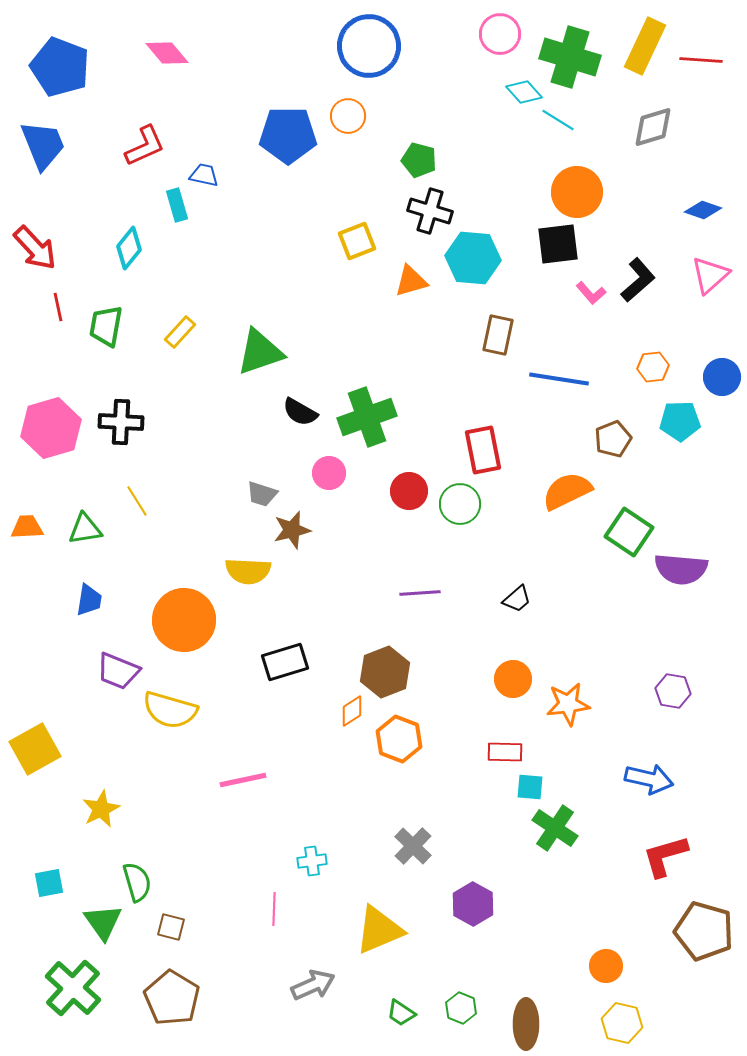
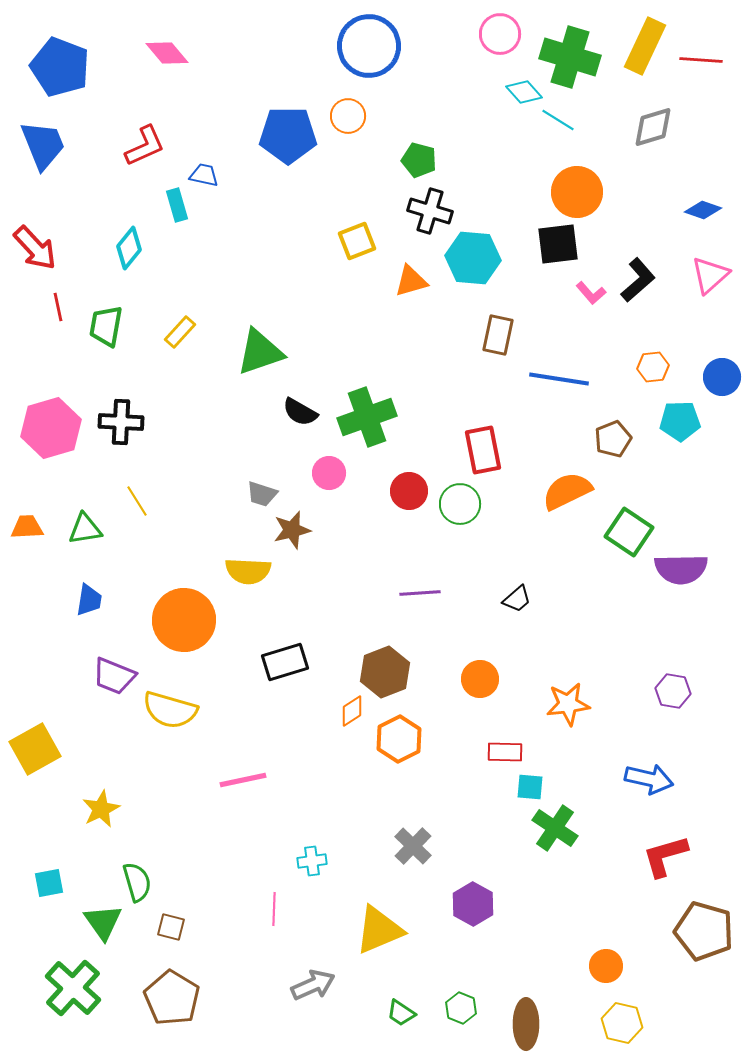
purple semicircle at (681, 569): rotated 6 degrees counterclockwise
purple trapezoid at (118, 671): moved 4 px left, 5 px down
orange circle at (513, 679): moved 33 px left
orange hexagon at (399, 739): rotated 12 degrees clockwise
